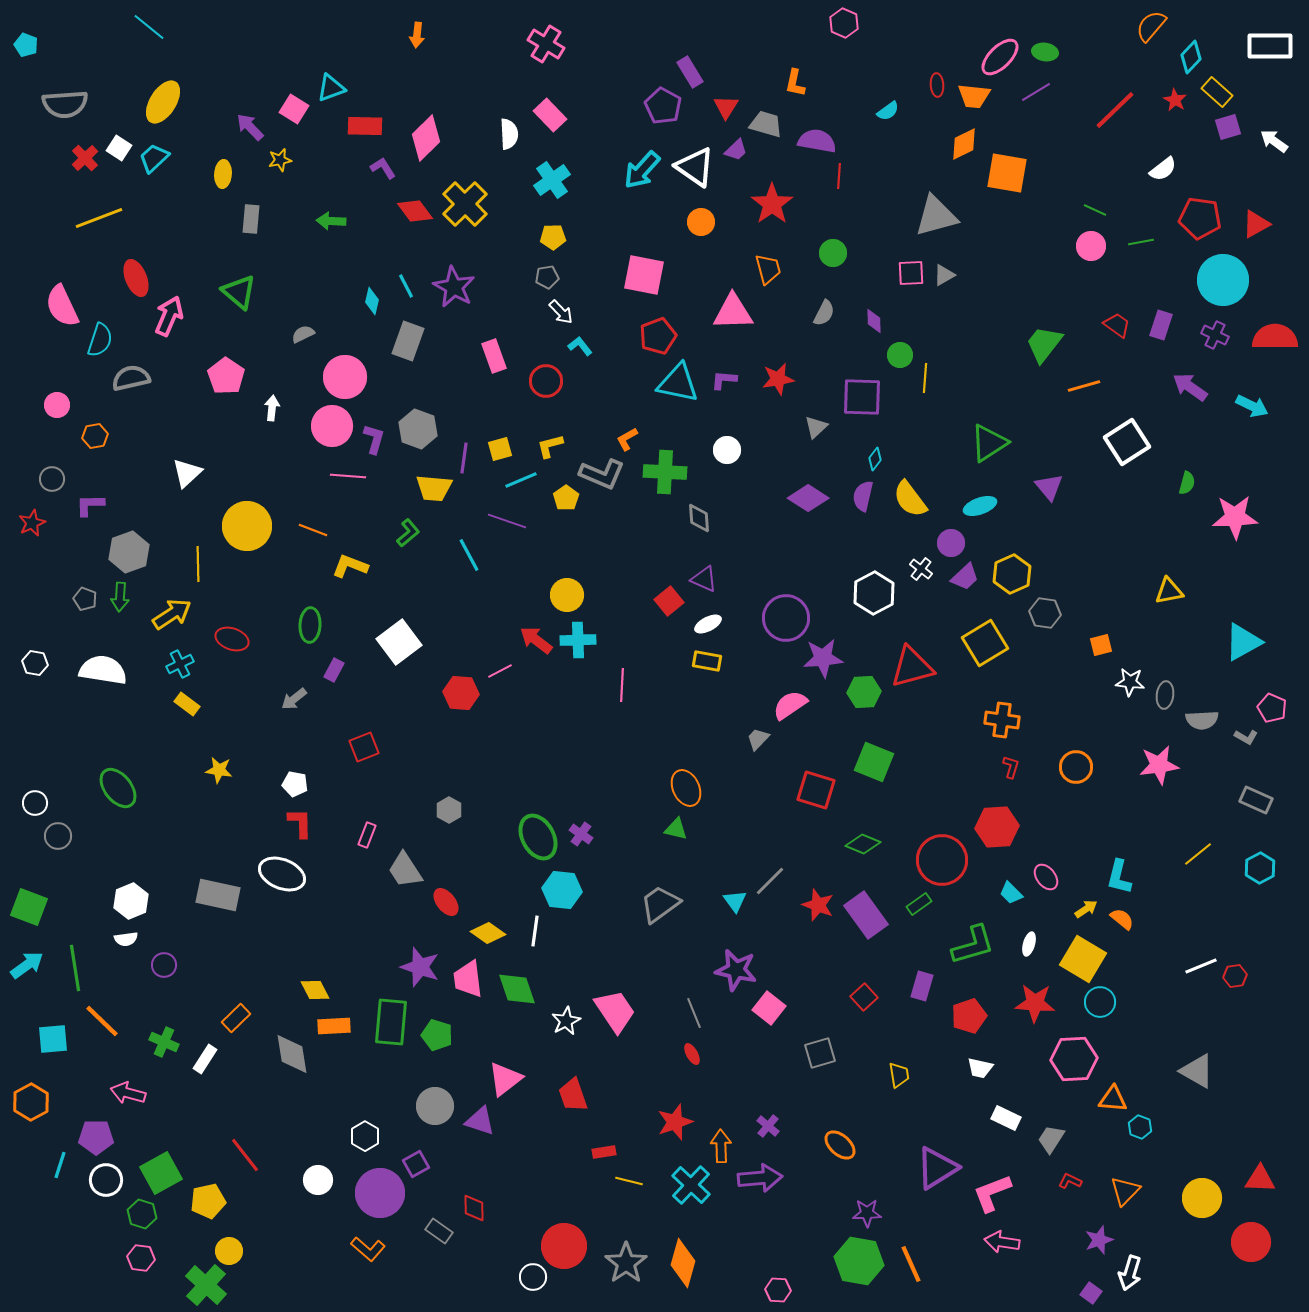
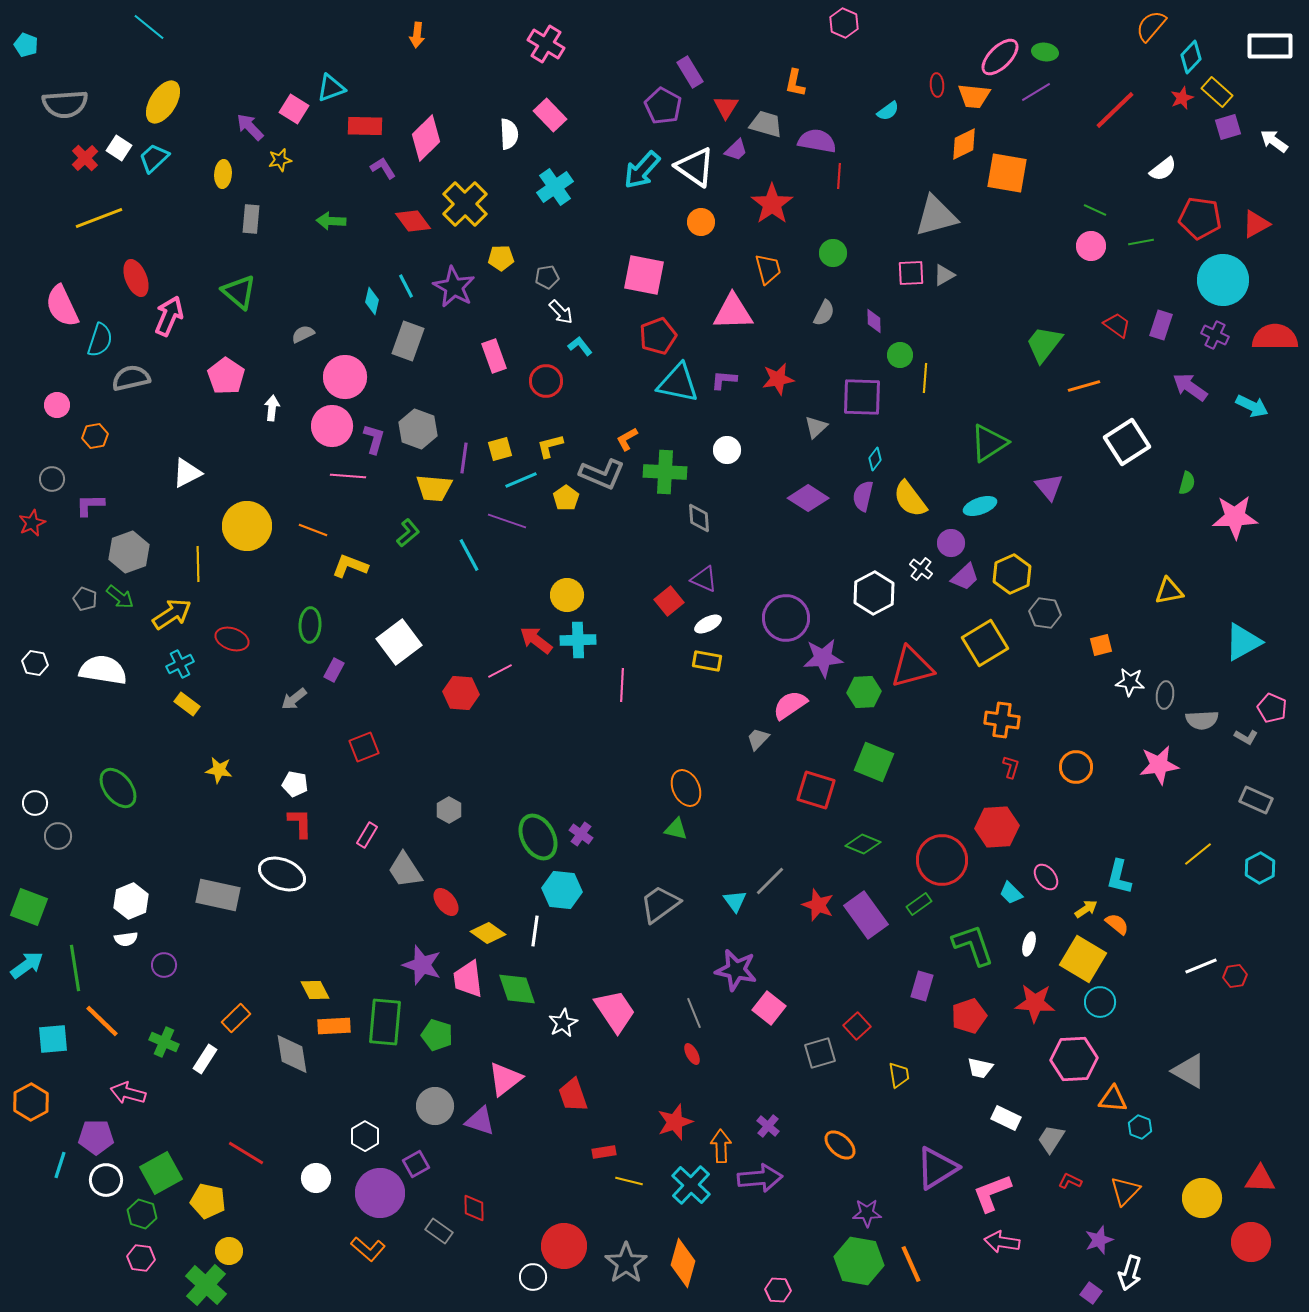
red star at (1175, 100): moved 7 px right, 2 px up; rotated 20 degrees clockwise
cyan cross at (552, 180): moved 3 px right, 7 px down
red diamond at (415, 211): moved 2 px left, 10 px down
yellow pentagon at (553, 237): moved 52 px left, 21 px down
white triangle at (187, 473): rotated 16 degrees clockwise
green arrow at (120, 597): rotated 56 degrees counterclockwise
pink rectangle at (367, 835): rotated 10 degrees clockwise
orange semicircle at (1122, 919): moved 5 px left, 5 px down
green L-shape at (973, 945): rotated 93 degrees counterclockwise
purple star at (420, 967): moved 2 px right, 2 px up
red square at (864, 997): moved 7 px left, 29 px down
white star at (566, 1021): moved 3 px left, 2 px down
green rectangle at (391, 1022): moved 6 px left
gray triangle at (1197, 1071): moved 8 px left
red line at (245, 1155): moved 1 px right, 2 px up; rotated 21 degrees counterclockwise
white circle at (318, 1180): moved 2 px left, 2 px up
yellow pentagon at (208, 1201): rotated 24 degrees clockwise
